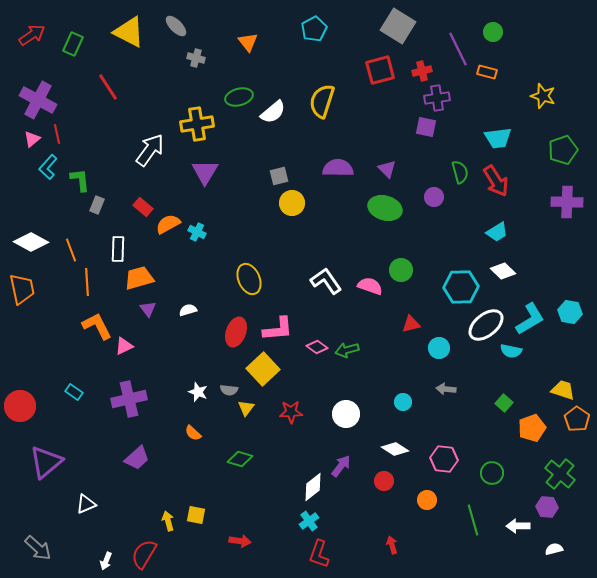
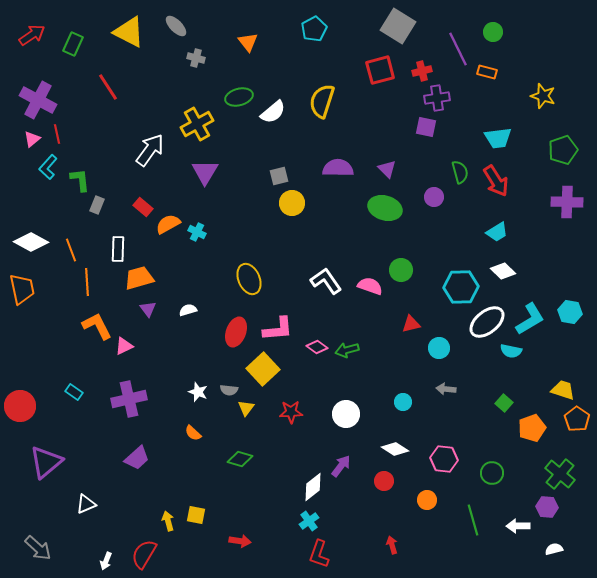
yellow cross at (197, 124): rotated 20 degrees counterclockwise
white ellipse at (486, 325): moved 1 px right, 3 px up
